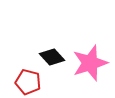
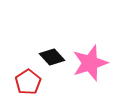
red pentagon: rotated 25 degrees clockwise
